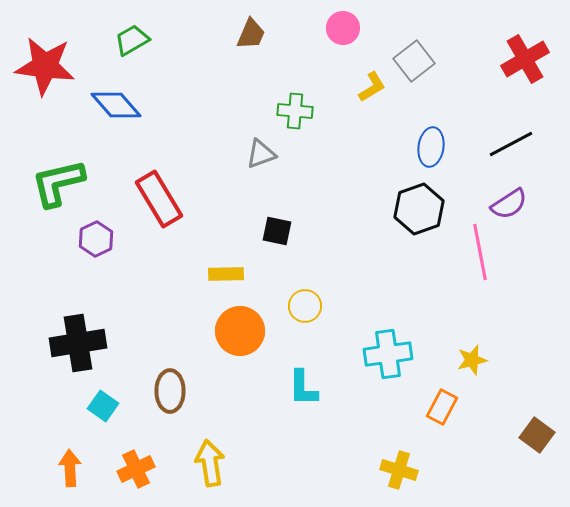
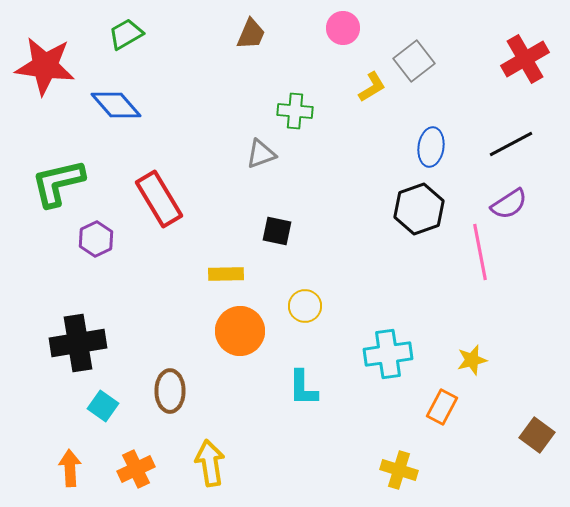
green trapezoid: moved 6 px left, 6 px up
